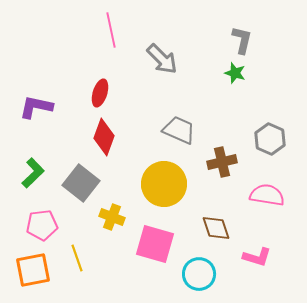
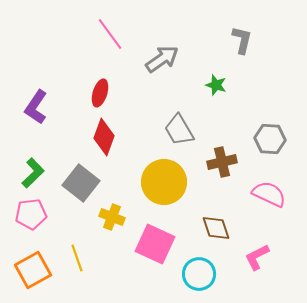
pink line: moved 1 px left, 4 px down; rotated 24 degrees counterclockwise
gray arrow: rotated 80 degrees counterclockwise
green star: moved 19 px left, 12 px down
purple L-shape: rotated 68 degrees counterclockwise
gray trapezoid: rotated 144 degrees counterclockwise
gray hexagon: rotated 20 degrees counterclockwise
yellow circle: moved 2 px up
pink semicircle: moved 2 px right, 1 px up; rotated 16 degrees clockwise
pink pentagon: moved 11 px left, 11 px up
pink square: rotated 9 degrees clockwise
pink L-shape: rotated 136 degrees clockwise
orange square: rotated 18 degrees counterclockwise
